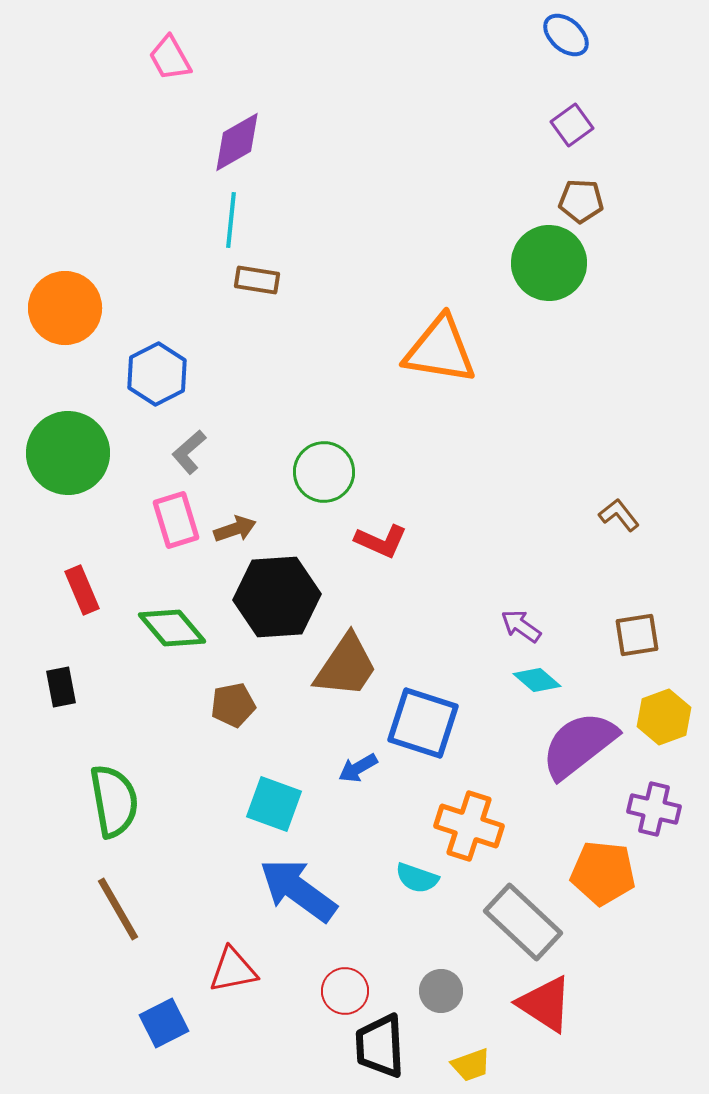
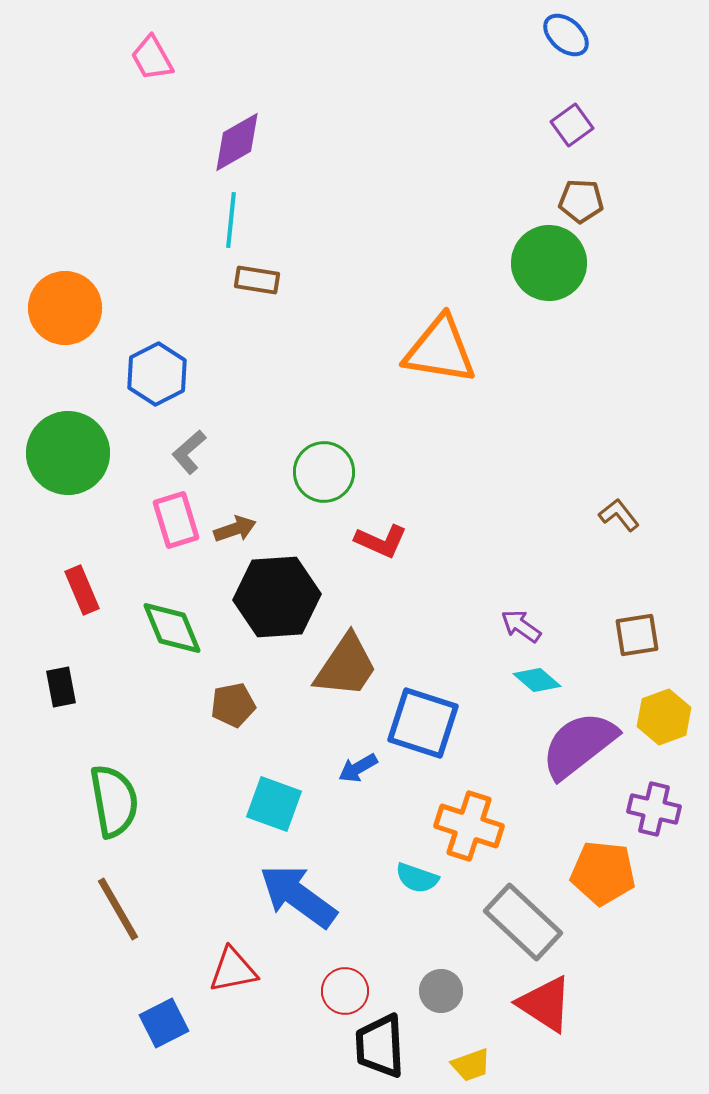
pink trapezoid at (170, 58): moved 18 px left
green diamond at (172, 628): rotated 18 degrees clockwise
blue arrow at (298, 890): moved 6 px down
